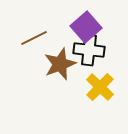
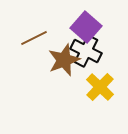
purple square: rotated 8 degrees counterclockwise
black cross: moved 3 px left, 1 px down; rotated 20 degrees clockwise
brown star: moved 4 px right, 4 px up
